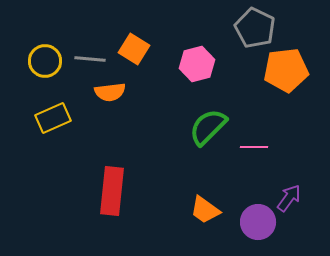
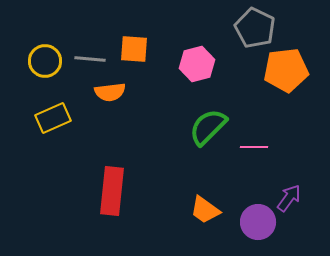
orange square: rotated 28 degrees counterclockwise
